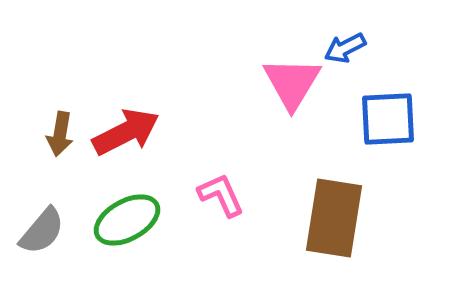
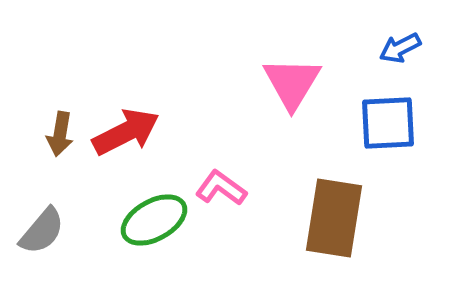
blue arrow: moved 55 px right
blue square: moved 4 px down
pink L-shape: moved 7 px up; rotated 30 degrees counterclockwise
green ellipse: moved 27 px right
